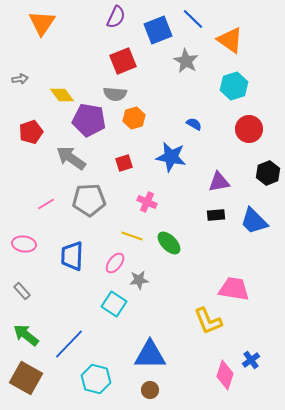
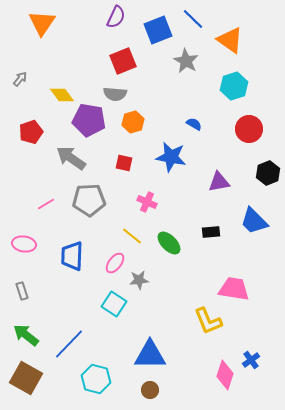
gray arrow at (20, 79): rotated 42 degrees counterclockwise
orange hexagon at (134, 118): moved 1 px left, 4 px down
red square at (124, 163): rotated 30 degrees clockwise
black rectangle at (216, 215): moved 5 px left, 17 px down
yellow line at (132, 236): rotated 20 degrees clockwise
gray rectangle at (22, 291): rotated 24 degrees clockwise
